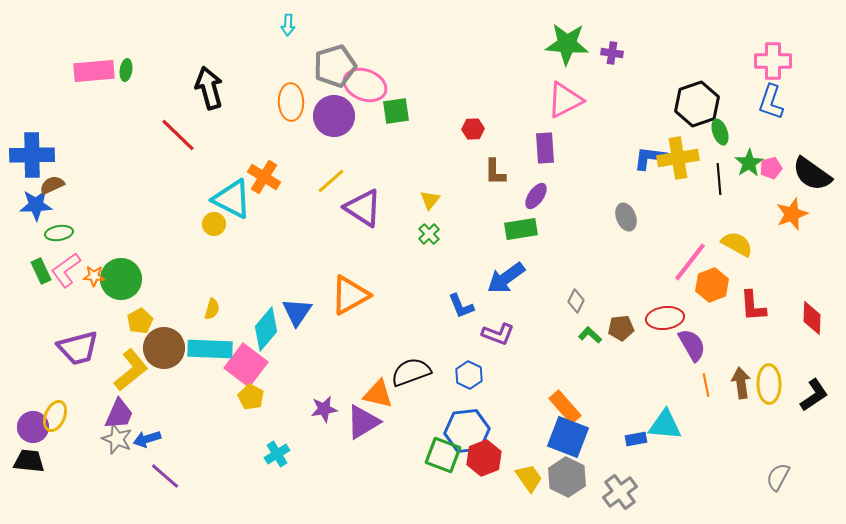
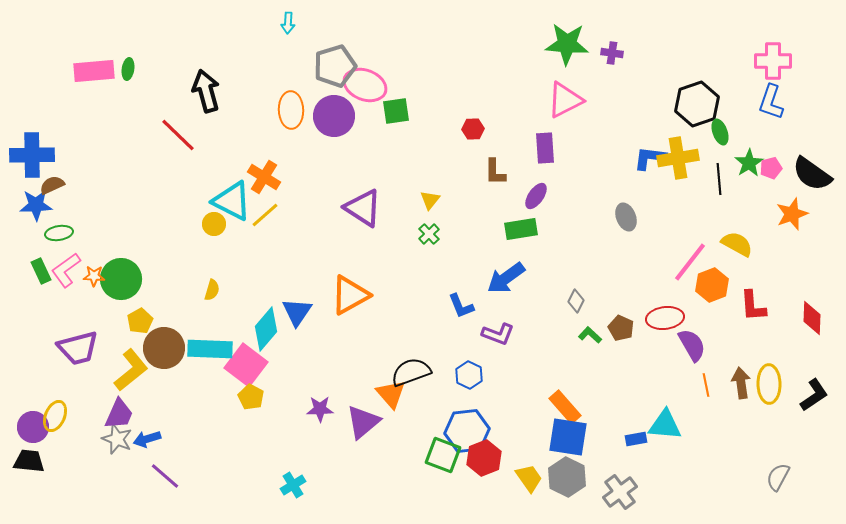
cyan arrow at (288, 25): moved 2 px up
green ellipse at (126, 70): moved 2 px right, 1 px up
black arrow at (209, 88): moved 3 px left, 3 px down
orange ellipse at (291, 102): moved 8 px down
yellow line at (331, 181): moved 66 px left, 34 px down
cyan triangle at (232, 199): moved 2 px down
yellow semicircle at (212, 309): moved 19 px up
brown pentagon at (621, 328): rotated 30 degrees clockwise
orange triangle at (378, 394): moved 13 px right; rotated 36 degrees clockwise
purple star at (324, 409): moved 4 px left; rotated 8 degrees clockwise
purple triangle at (363, 422): rotated 9 degrees counterclockwise
blue square at (568, 437): rotated 12 degrees counterclockwise
cyan cross at (277, 454): moved 16 px right, 31 px down
